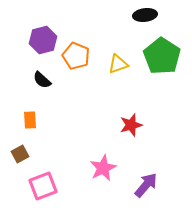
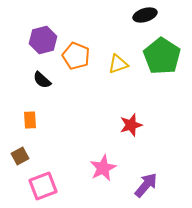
black ellipse: rotated 10 degrees counterclockwise
brown square: moved 2 px down
